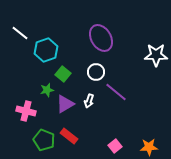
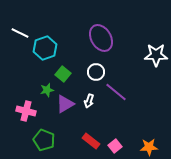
white line: rotated 12 degrees counterclockwise
cyan hexagon: moved 1 px left, 2 px up
red rectangle: moved 22 px right, 5 px down
